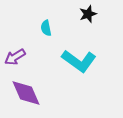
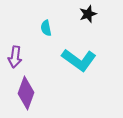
purple arrow: rotated 50 degrees counterclockwise
cyan L-shape: moved 1 px up
purple diamond: rotated 44 degrees clockwise
